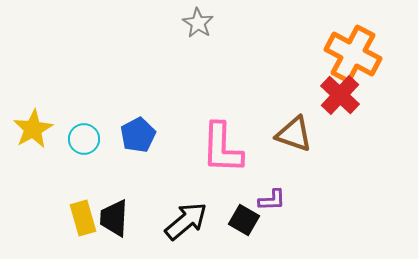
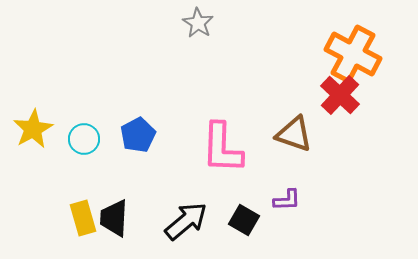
purple L-shape: moved 15 px right
